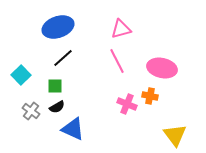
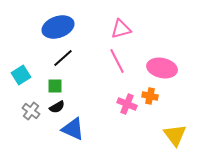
cyan square: rotated 12 degrees clockwise
